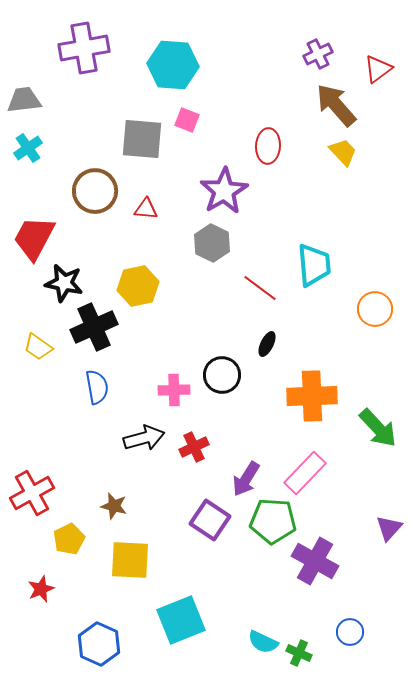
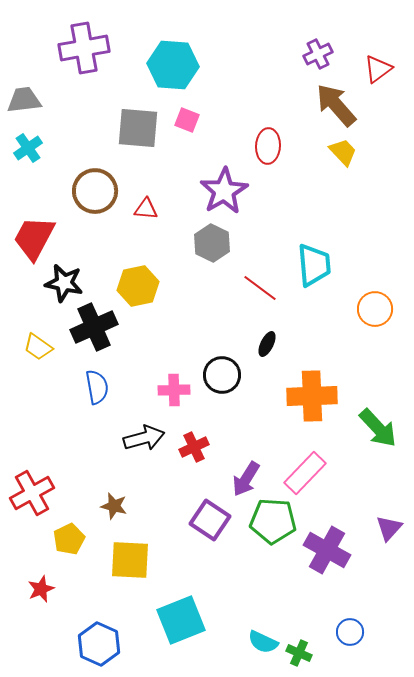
gray square at (142, 139): moved 4 px left, 11 px up
purple cross at (315, 561): moved 12 px right, 11 px up
